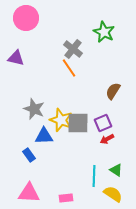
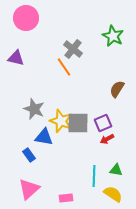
green star: moved 9 px right, 4 px down
orange line: moved 5 px left, 1 px up
brown semicircle: moved 4 px right, 2 px up
yellow star: moved 1 px down
blue triangle: moved 1 px down; rotated 12 degrees clockwise
green triangle: rotated 24 degrees counterclockwise
pink triangle: moved 4 px up; rotated 45 degrees counterclockwise
